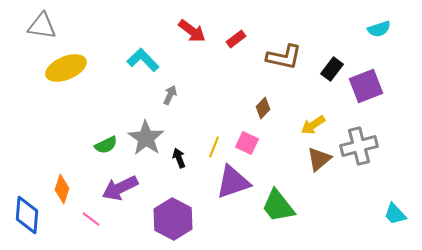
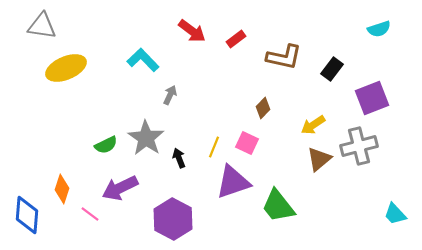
purple square: moved 6 px right, 12 px down
pink line: moved 1 px left, 5 px up
